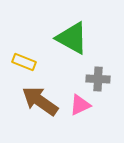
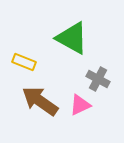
gray cross: rotated 25 degrees clockwise
